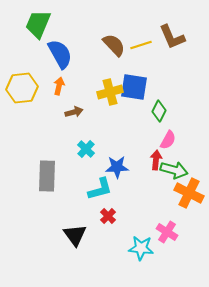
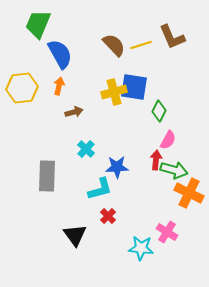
yellow cross: moved 4 px right
